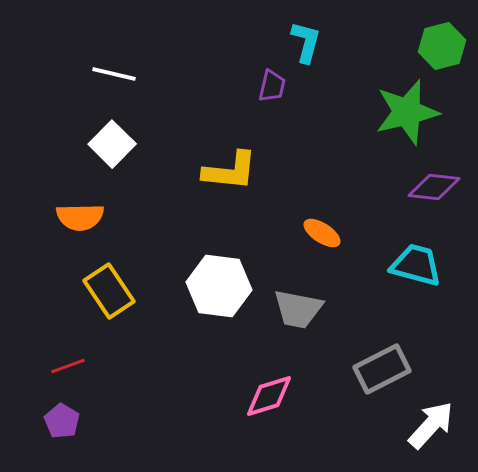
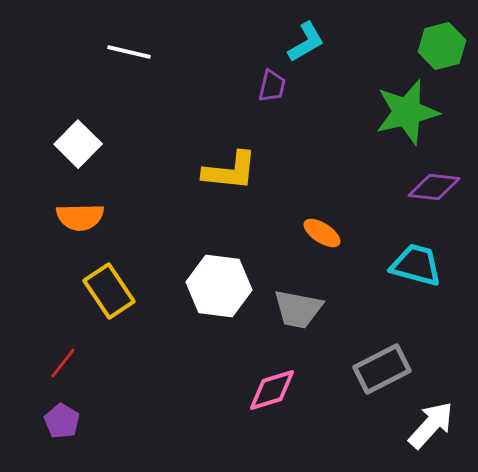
cyan L-shape: rotated 45 degrees clockwise
white line: moved 15 px right, 22 px up
white square: moved 34 px left
red line: moved 5 px left, 3 px up; rotated 32 degrees counterclockwise
pink diamond: moved 3 px right, 6 px up
